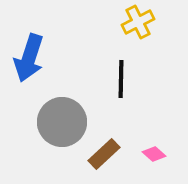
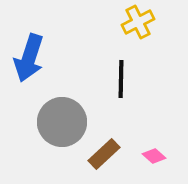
pink diamond: moved 2 px down
